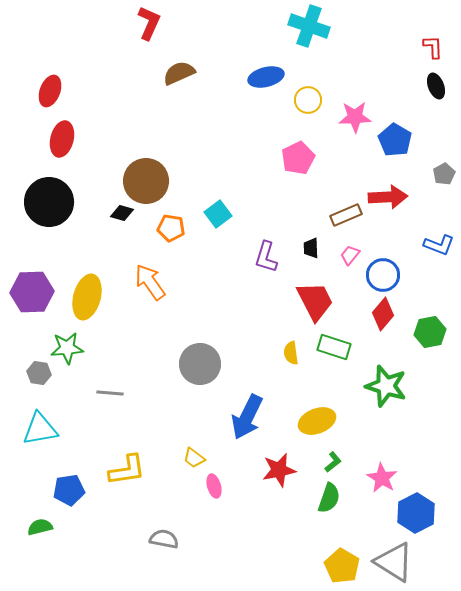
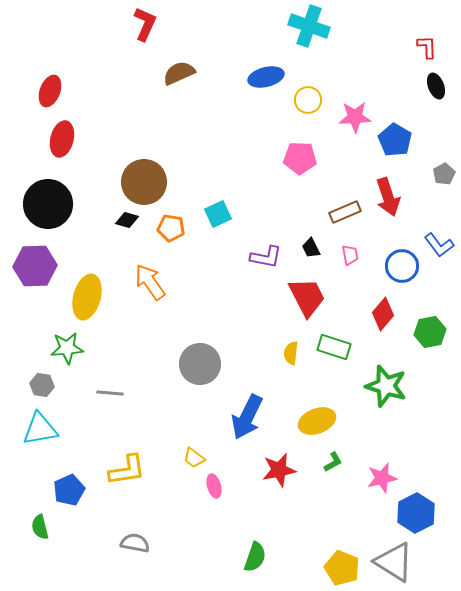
red L-shape at (149, 23): moved 4 px left, 1 px down
red L-shape at (433, 47): moved 6 px left
pink pentagon at (298, 158): moved 2 px right; rotated 28 degrees clockwise
brown circle at (146, 181): moved 2 px left, 1 px down
red arrow at (388, 197): rotated 75 degrees clockwise
black circle at (49, 202): moved 1 px left, 2 px down
black diamond at (122, 213): moved 5 px right, 7 px down
cyan square at (218, 214): rotated 12 degrees clockwise
brown rectangle at (346, 215): moved 1 px left, 3 px up
blue L-shape at (439, 245): rotated 32 degrees clockwise
black trapezoid at (311, 248): rotated 25 degrees counterclockwise
pink trapezoid at (350, 255): rotated 130 degrees clockwise
purple L-shape at (266, 257): rotated 96 degrees counterclockwise
blue circle at (383, 275): moved 19 px right, 9 px up
purple hexagon at (32, 292): moved 3 px right, 26 px up
red trapezoid at (315, 301): moved 8 px left, 4 px up
yellow semicircle at (291, 353): rotated 15 degrees clockwise
gray hexagon at (39, 373): moved 3 px right, 12 px down
green L-shape at (333, 462): rotated 10 degrees clockwise
pink star at (382, 478): rotated 28 degrees clockwise
blue pentagon at (69, 490): rotated 16 degrees counterclockwise
green semicircle at (329, 498): moved 74 px left, 59 px down
green semicircle at (40, 527): rotated 90 degrees counterclockwise
gray semicircle at (164, 539): moved 29 px left, 4 px down
yellow pentagon at (342, 566): moved 2 px down; rotated 8 degrees counterclockwise
